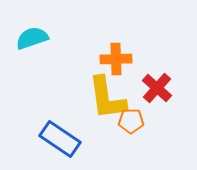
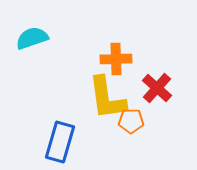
blue rectangle: moved 3 px down; rotated 72 degrees clockwise
